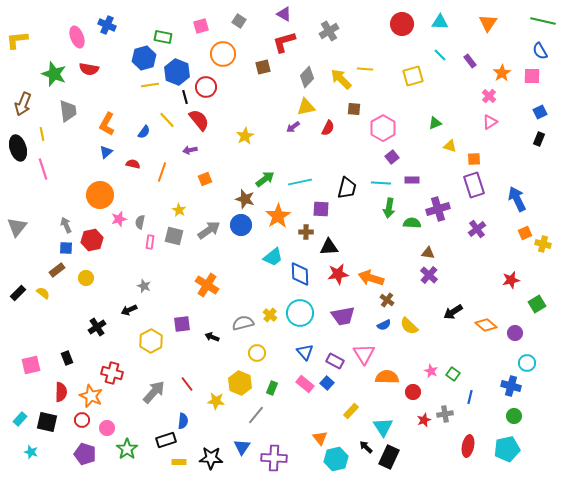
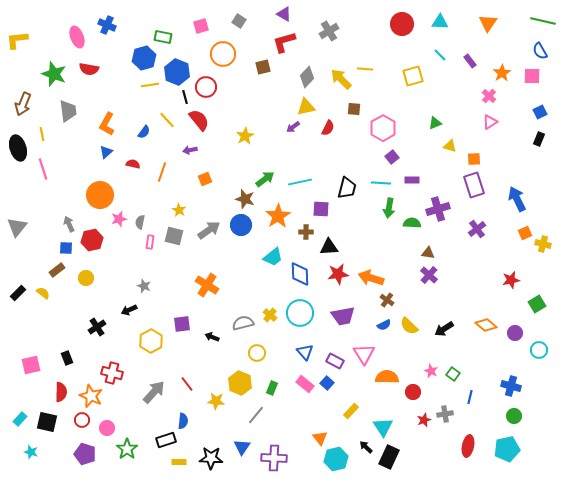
gray arrow at (66, 225): moved 3 px right, 1 px up
black arrow at (453, 312): moved 9 px left, 17 px down
cyan circle at (527, 363): moved 12 px right, 13 px up
